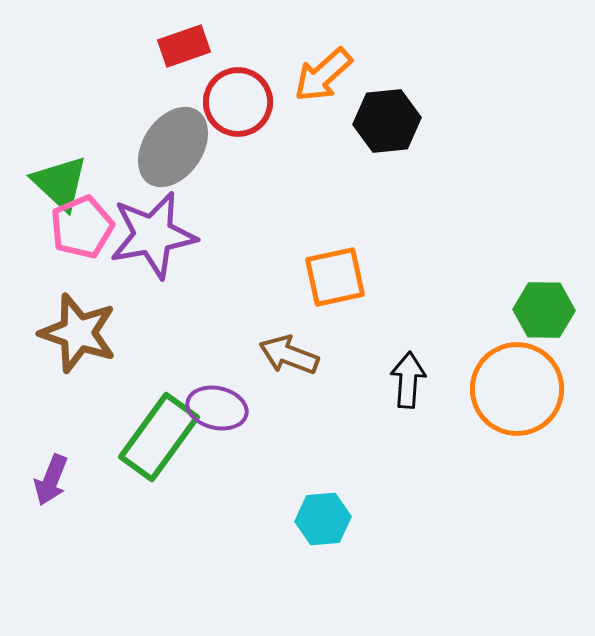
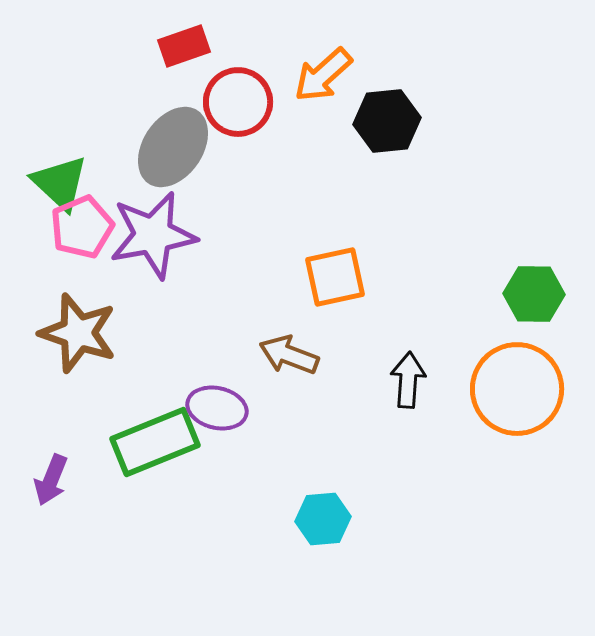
green hexagon: moved 10 px left, 16 px up
green rectangle: moved 4 px left, 5 px down; rotated 32 degrees clockwise
